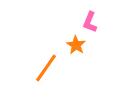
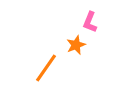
orange star: rotated 18 degrees clockwise
